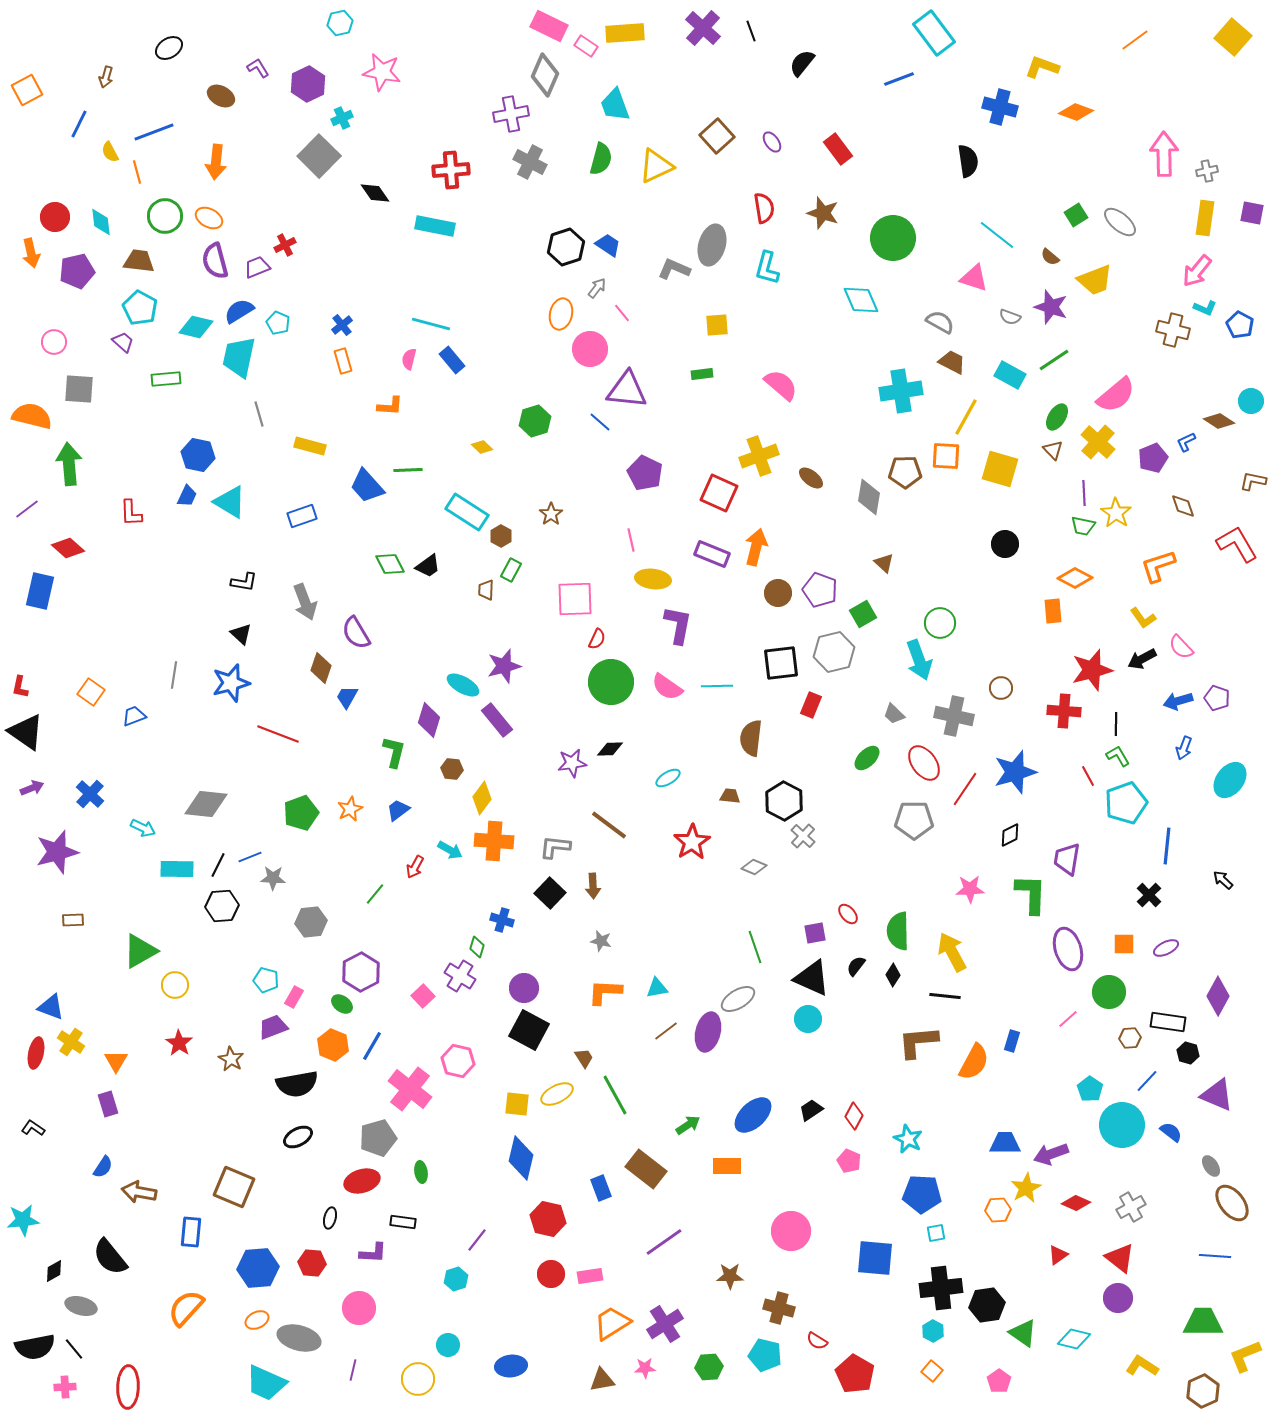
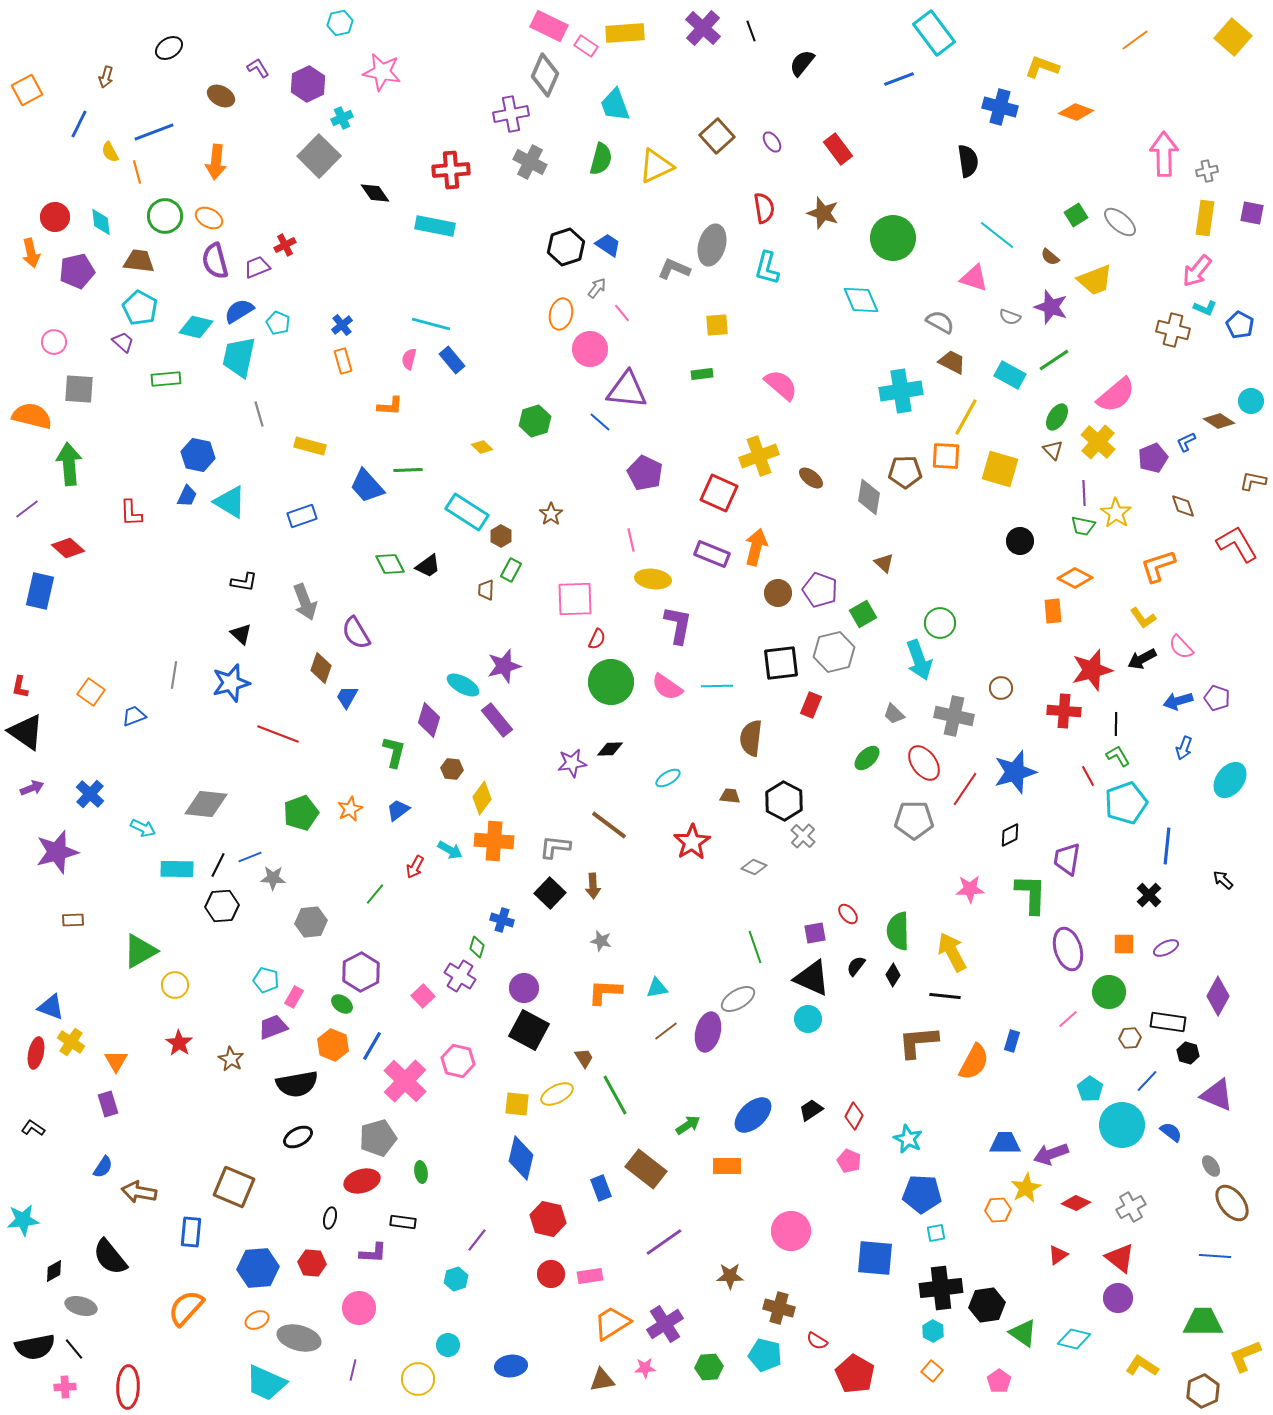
black circle at (1005, 544): moved 15 px right, 3 px up
pink cross at (410, 1089): moved 5 px left, 8 px up; rotated 6 degrees clockwise
